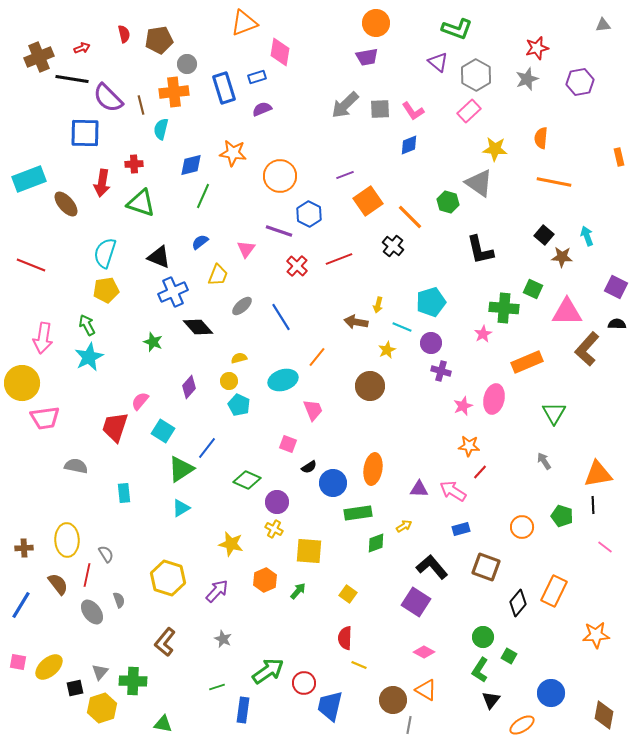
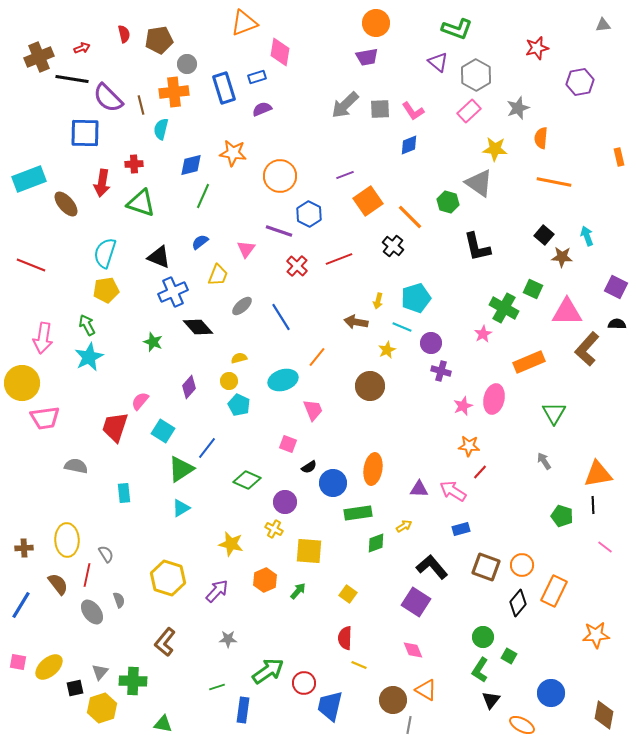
gray star at (527, 79): moved 9 px left, 29 px down
black L-shape at (480, 250): moved 3 px left, 3 px up
cyan pentagon at (431, 302): moved 15 px left, 4 px up
yellow arrow at (378, 305): moved 4 px up
green cross at (504, 308): rotated 24 degrees clockwise
orange rectangle at (527, 362): moved 2 px right
purple circle at (277, 502): moved 8 px right
orange circle at (522, 527): moved 38 px down
gray star at (223, 639): moved 5 px right; rotated 24 degrees counterclockwise
pink diamond at (424, 652): moved 11 px left, 2 px up; rotated 40 degrees clockwise
orange ellipse at (522, 725): rotated 60 degrees clockwise
